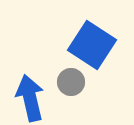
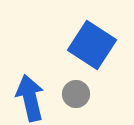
gray circle: moved 5 px right, 12 px down
